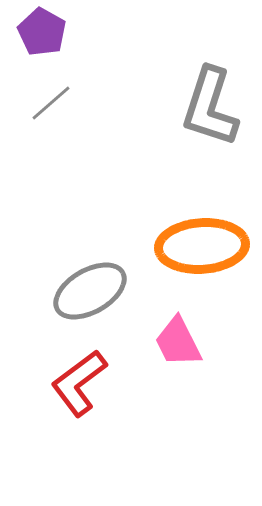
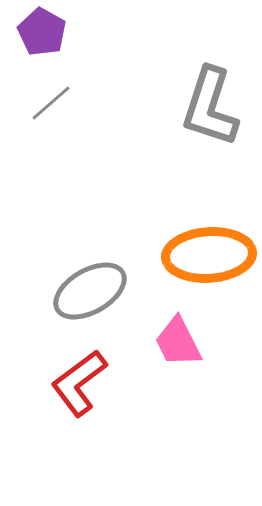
orange ellipse: moved 7 px right, 9 px down
